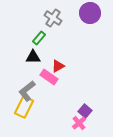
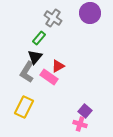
black triangle: moved 2 px right; rotated 49 degrees counterclockwise
gray L-shape: moved 19 px up; rotated 20 degrees counterclockwise
pink cross: moved 1 px right, 1 px down; rotated 32 degrees counterclockwise
